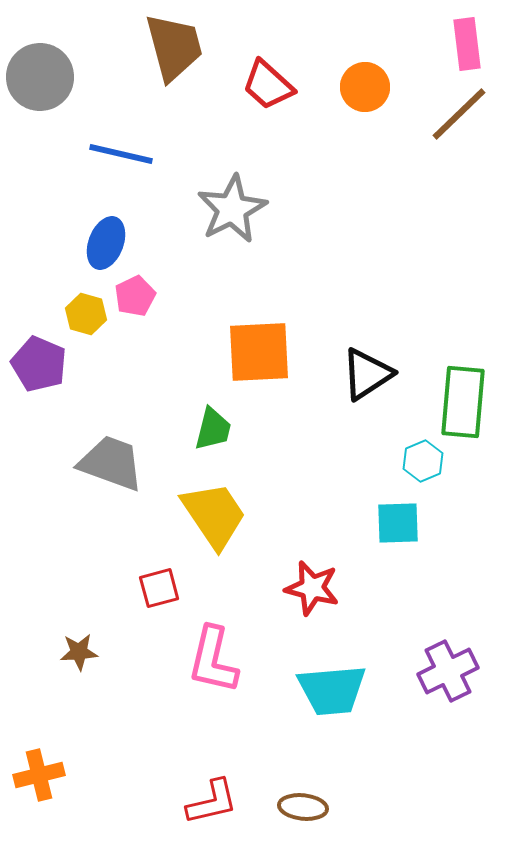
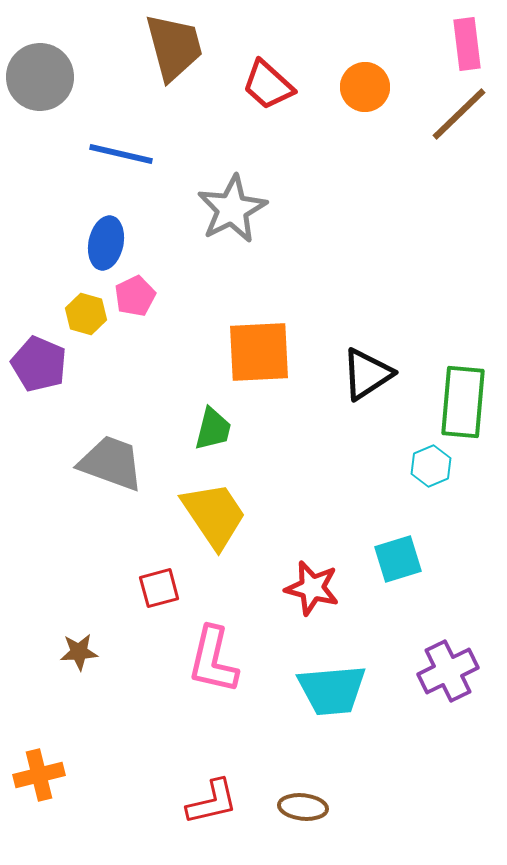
blue ellipse: rotated 9 degrees counterclockwise
cyan hexagon: moved 8 px right, 5 px down
cyan square: moved 36 px down; rotated 15 degrees counterclockwise
